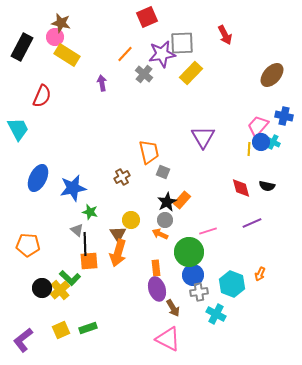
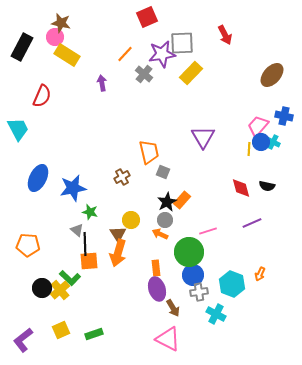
green rectangle at (88, 328): moved 6 px right, 6 px down
